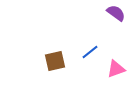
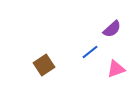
purple semicircle: moved 4 px left, 16 px down; rotated 102 degrees clockwise
brown square: moved 11 px left, 4 px down; rotated 20 degrees counterclockwise
